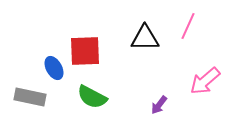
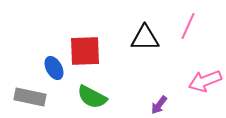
pink arrow: rotated 20 degrees clockwise
